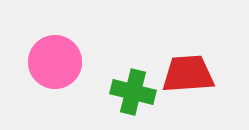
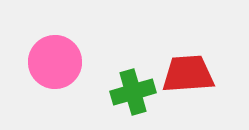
green cross: rotated 30 degrees counterclockwise
